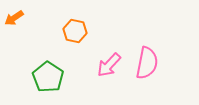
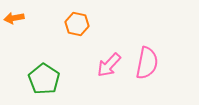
orange arrow: rotated 24 degrees clockwise
orange hexagon: moved 2 px right, 7 px up
green pentagon: moved 4 px left, 2 px down
